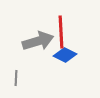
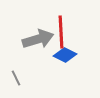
gray arrow: moved 2 px up
gray line: rotated 28 degrees counterclockwise
